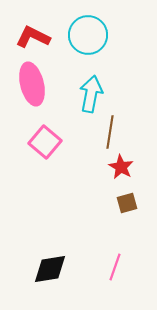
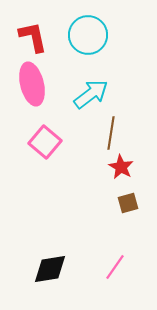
red L-shape: rotated 52 degrees clockwise
cyan arrow: rotated 42 degrees clockwise
brown line: moved 1 px right, 1 px down
brown square: moved 1 px right
pink line: rotated 16 degrees clockwise
